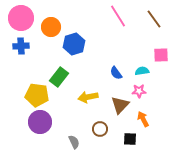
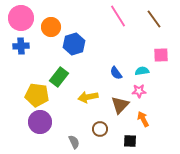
black square: moved 2 px down
